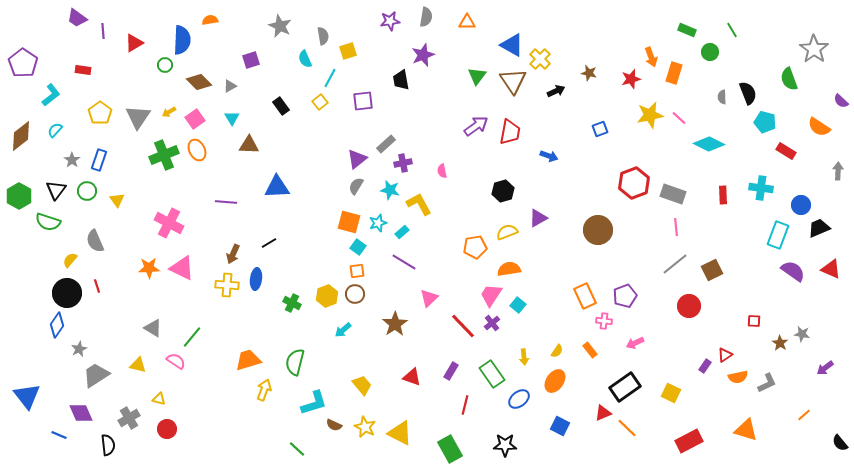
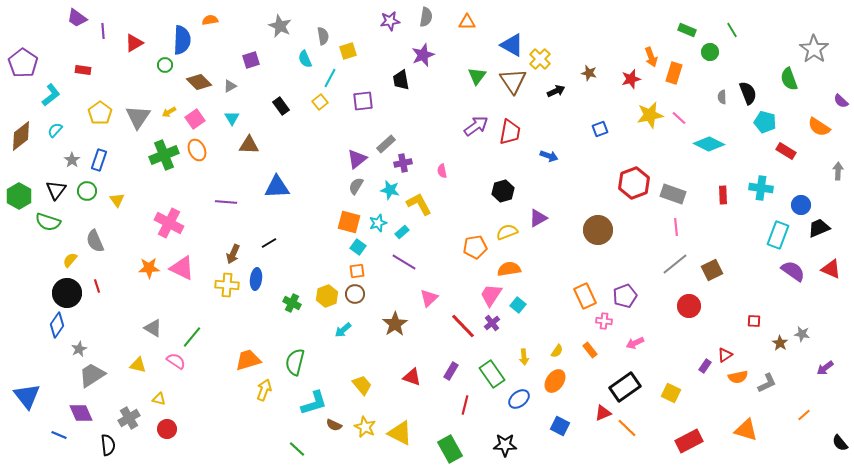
gray trapezoid at (96, 375): moved 4 px left
